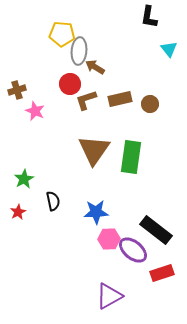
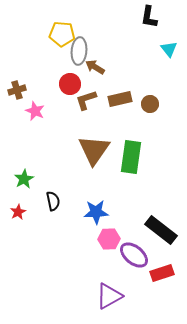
black rectangle: moved 5 px right
purple ellipse: moved 1 px right, 5 px down
